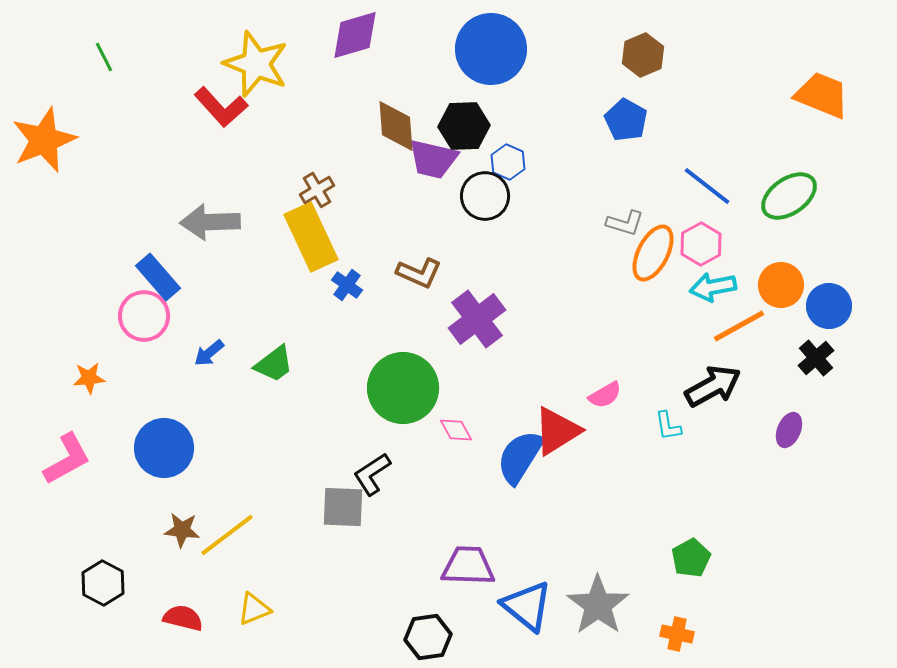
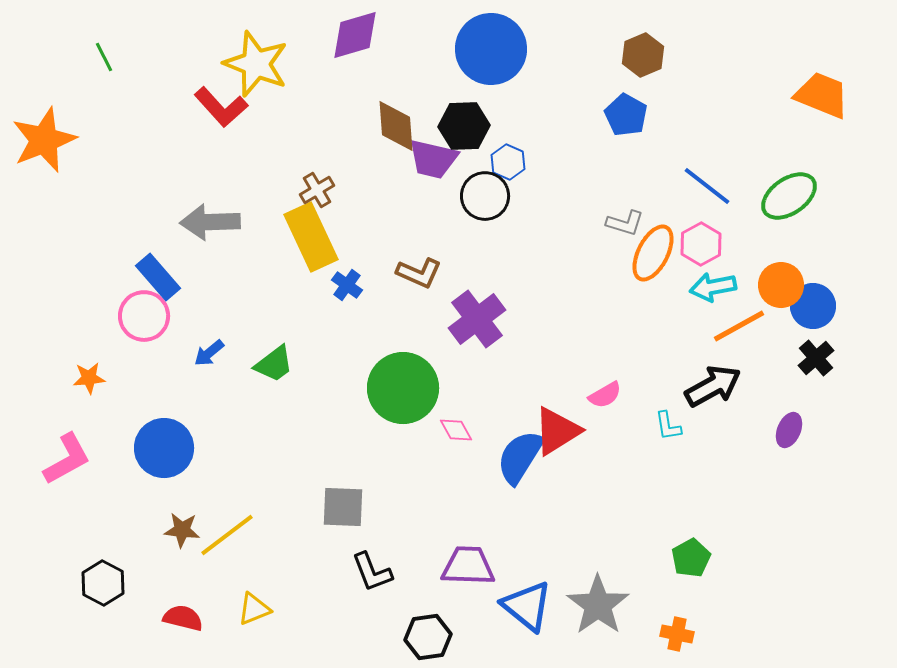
blue pentagon at (626, 120): moved 5 px up
blue circle at (829, 306): moved 16 px left
black L-shape at (372, 474): moved 98 px down; rotated 78 degrees counterclockwise
